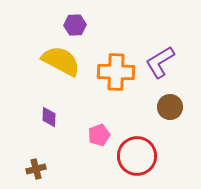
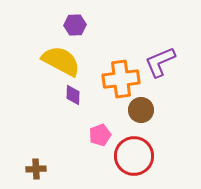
purple L-shape: rotated 8 degrees clockwise
orange cross: moved 5 px right, 7 px down; rotated 9 degrees counterclockwise
brown circle: moved 29 px left, 3 px down
purple diamond: moved 24 px right, 22 px up
pink pentagon: moved 1 px right
red circle: moved 3 px left
brown cross: rotated 12 degrees clockwise
